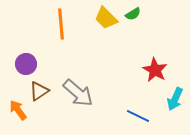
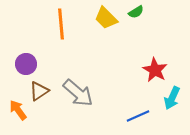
green semicircle: moved 3 px right, 2 px up
cyan arrow: moved 3 px left, 1 px up
blue line: rotated 50 degrees counterclockwise
